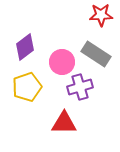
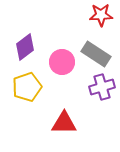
purple cross: moved 22 px right
